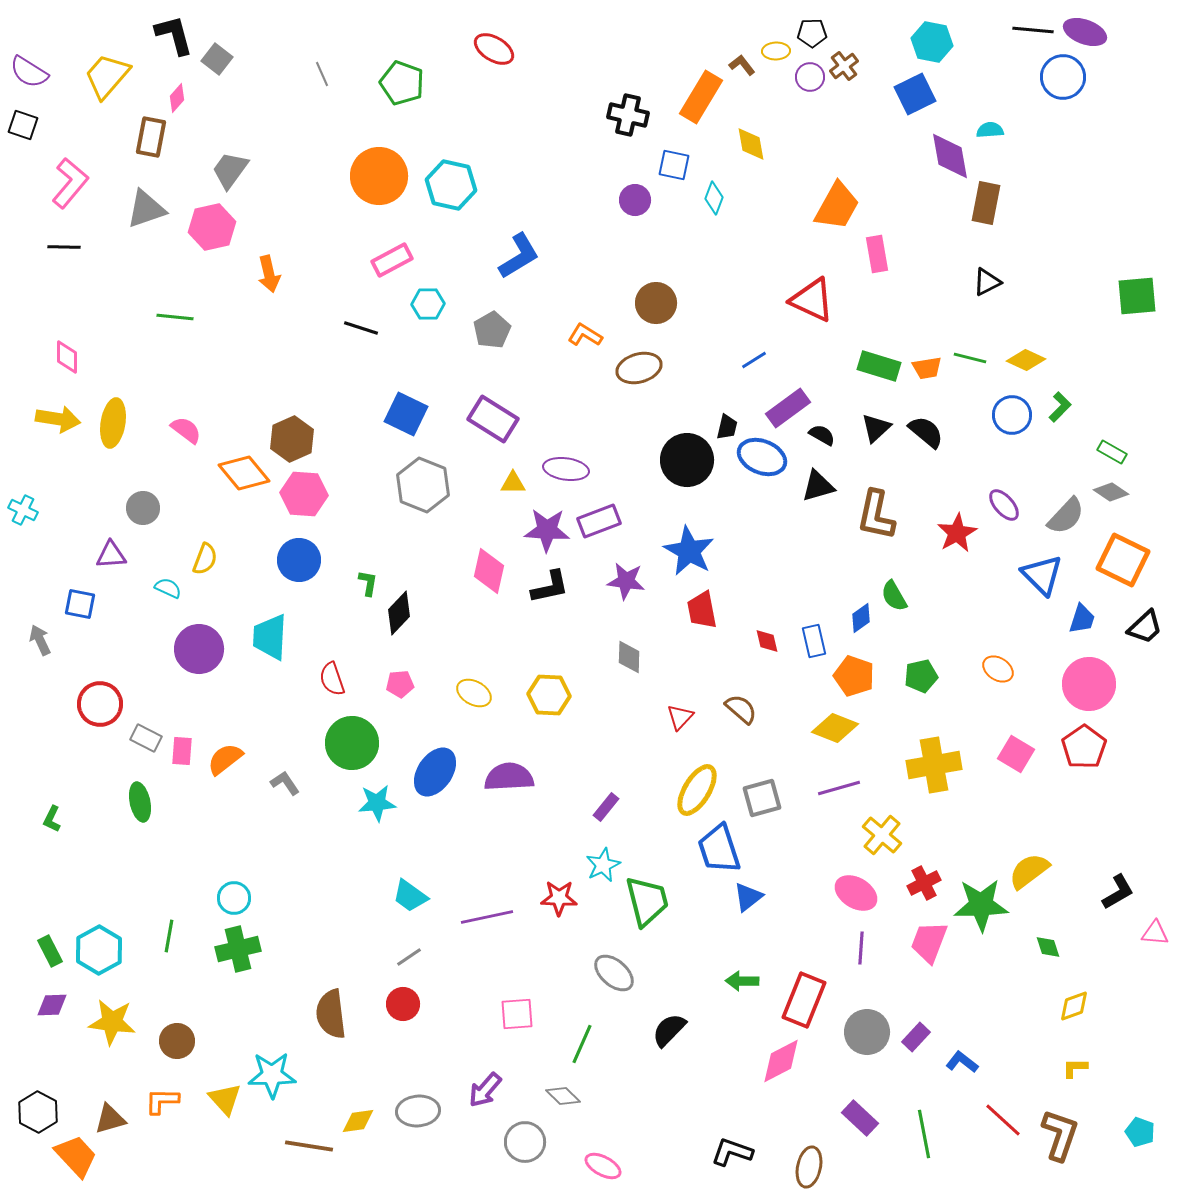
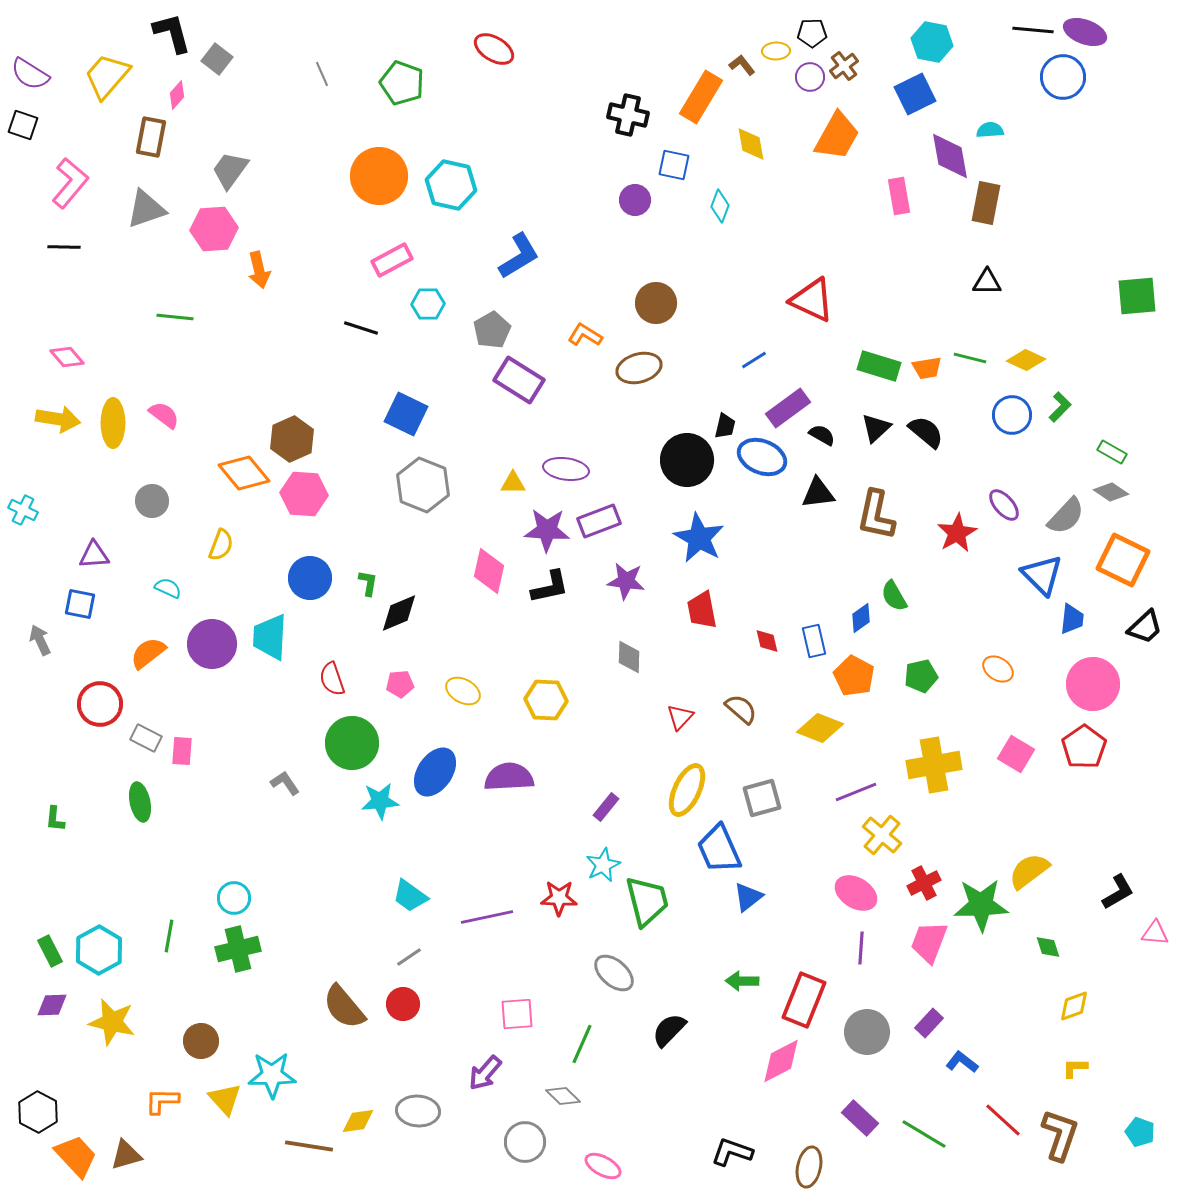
black L-shape at (174, 35): moved 2 px left, 2 px up
purple semicircle at (29, 72): moved 1 px right, 2 px down
pink diamond at (177, 98): moved 3 px up
cyan diamond at (714, 198): moved 6 px right, 8 px down
orange trapezoid at (837, 206): moved 70 px up
pink hexagon at (212, 227): moved 2 px right, 2 px down; rotated 9 degrees clockwise
pink rectangle at (877, 254): moved 22 px right, 58 px up
orange arrow at (269, 274): moved 10 px left, 4 px up
black triangle at (987, 282): rotated 28 degrees clockwise
pink diamond at (67, 357): rotated 40 degrees counterclockwise
purple rectangle at (493, 419): moved 26 px right, 39 px up
yellow ellipse at (113, 423): rotated 9 degrees counterclockwise
black trapezoid at (727, 427): moved 2 px left, 1 px up
pink semicircle at (186, 430): moved 22 px left, 15 px up
black triangle at (818, 486): moved 7 px down; rotated 9 degrees clockwise
gray circle at (143, 508): moved 9 px right, 7 px up
blue star at (689, 551): moved 10 px right, 13 px up
purple triangle at (111, 555): moved 17 px left
yellow semicircle at (205, 559): moved 16 px right, 14 px up
blue circle at (299, 560): moved 11 px right, 18 px down
black diamond at (399, 613): rotated 24 degrees clockwise
blue trapezoid at (1082, 619): moved 10 px left; rotated 12 degrees counterclockwise
purple circle at (199, 649): moved 13 px right, 5 px up
orange pentagon at (854, 676): rotated 9 degrees clockwise
pink circle at (1089, 684): moved 4 px right
yellow ellipse at (474, 693): moved 11 px left, 2 px up
yellow hexagon at (549, 695): moved 3 px left, 5 px down
yellow diamond at (835, 728): moved 15 px left
orange semicircle at (225, 759): moved 77 px left, 106 px up
purple line at (839, 788): moved 17 px right, 4 px down; rotated 6 degrees counterclockwise
yellow ellipse at (697, 790): moved 10 px left; rotated 6 degrees counterclockwise
cyan star at (377, 803): moved 3 px right, 2 px up
green L-shape at (52, 819): moved 3 px right; rotated 20 degrees counterclockwise
blue trapezoid at (719, 849): rotated 6 degrees counterclockwise
brown semicircle at (331, 1014): moved 13 px right, 7 px up; rotated 33 degrees counterclockwise
yellow star at (112, 1022): rotated 6 degrees clockwise
purple rectangle at (916, 1037): moved 13 px right, 14 px up
brown circle at (177, 1041): moved 24 px right
purple arrow at (485, 1090): moved 17 px up
gray ellipse at (418, 1111): rotated 9 degrees clockwise
brown triangle at (110, 1119): moved 16 px right, 36 px down
green line at (924, 1134): rotated 48 degrees counterclockwise
